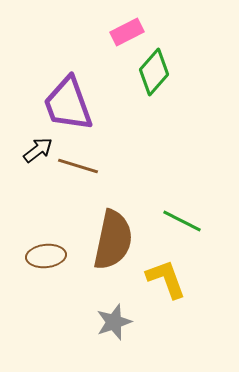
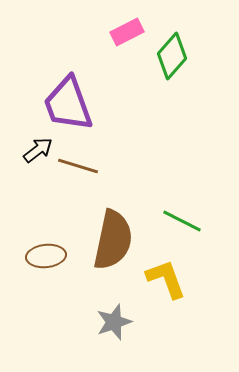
green diamond: moved 18 px right, 16 px up
